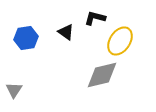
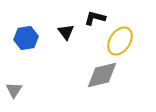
black triangle: rotated 18 degrees clockwise
